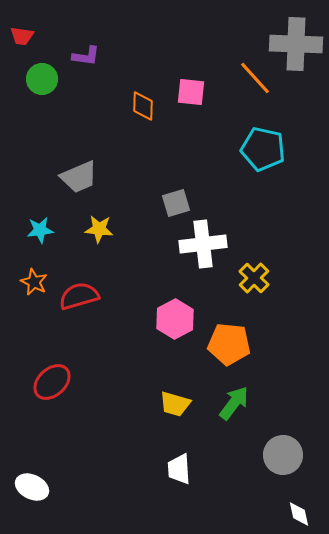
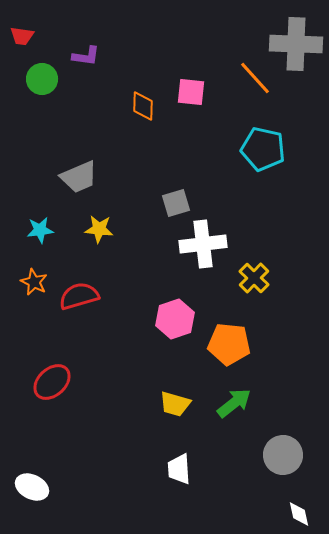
pink hexagon: rotated 9 degrees clockwise
green arrow: rotated 15 degrees clockwise
